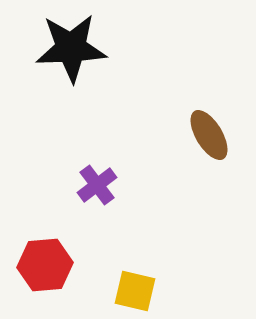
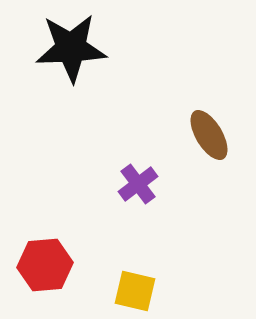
purple cross: moved 41 px right, 1 px up
